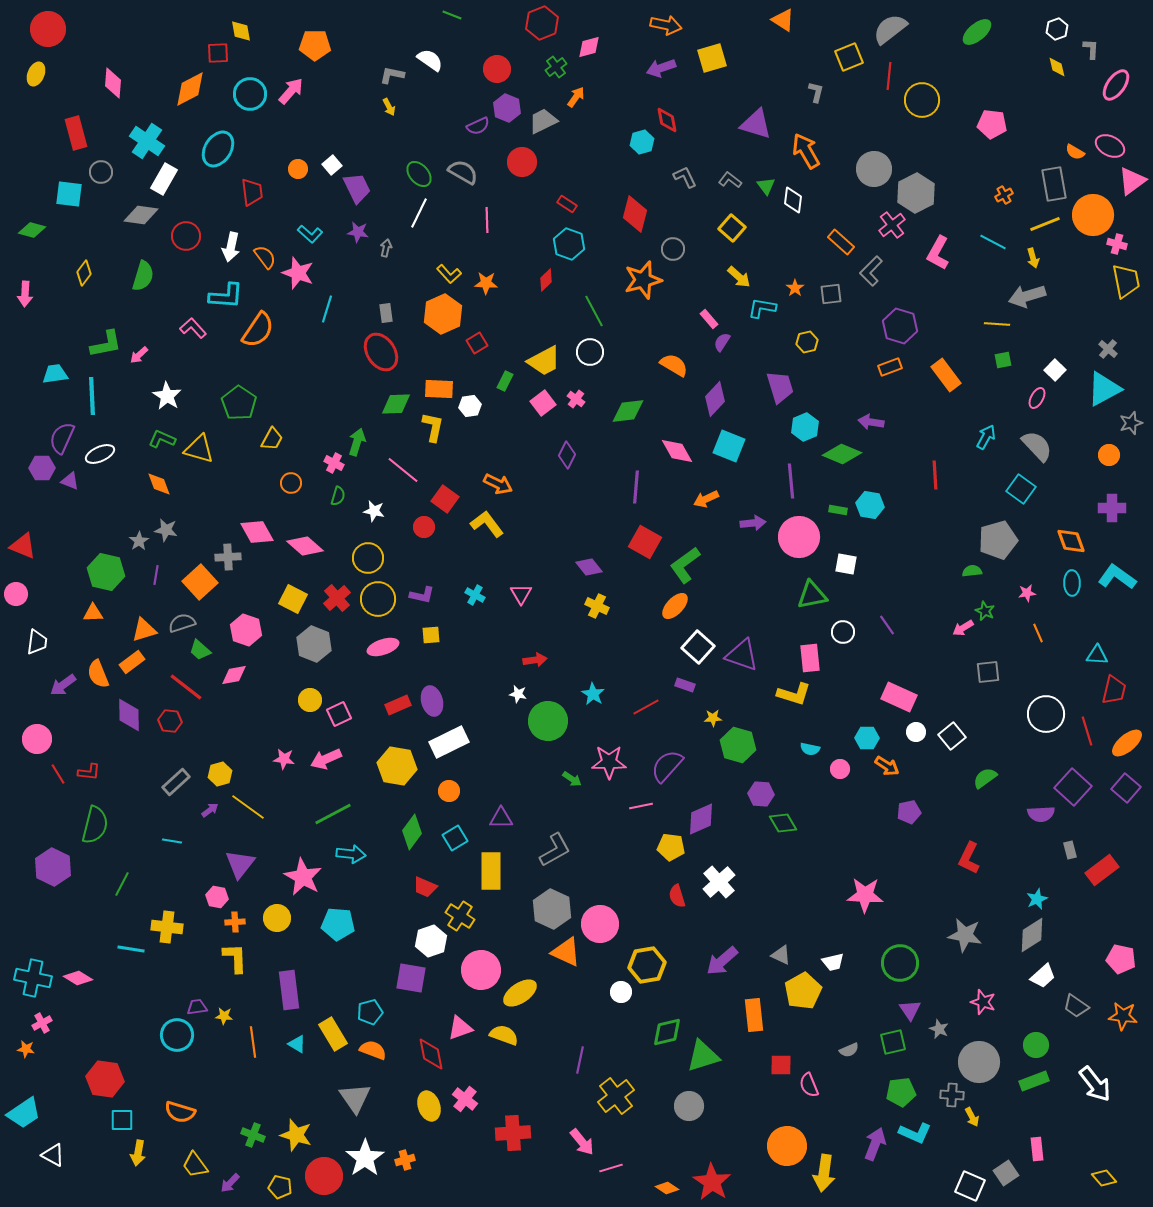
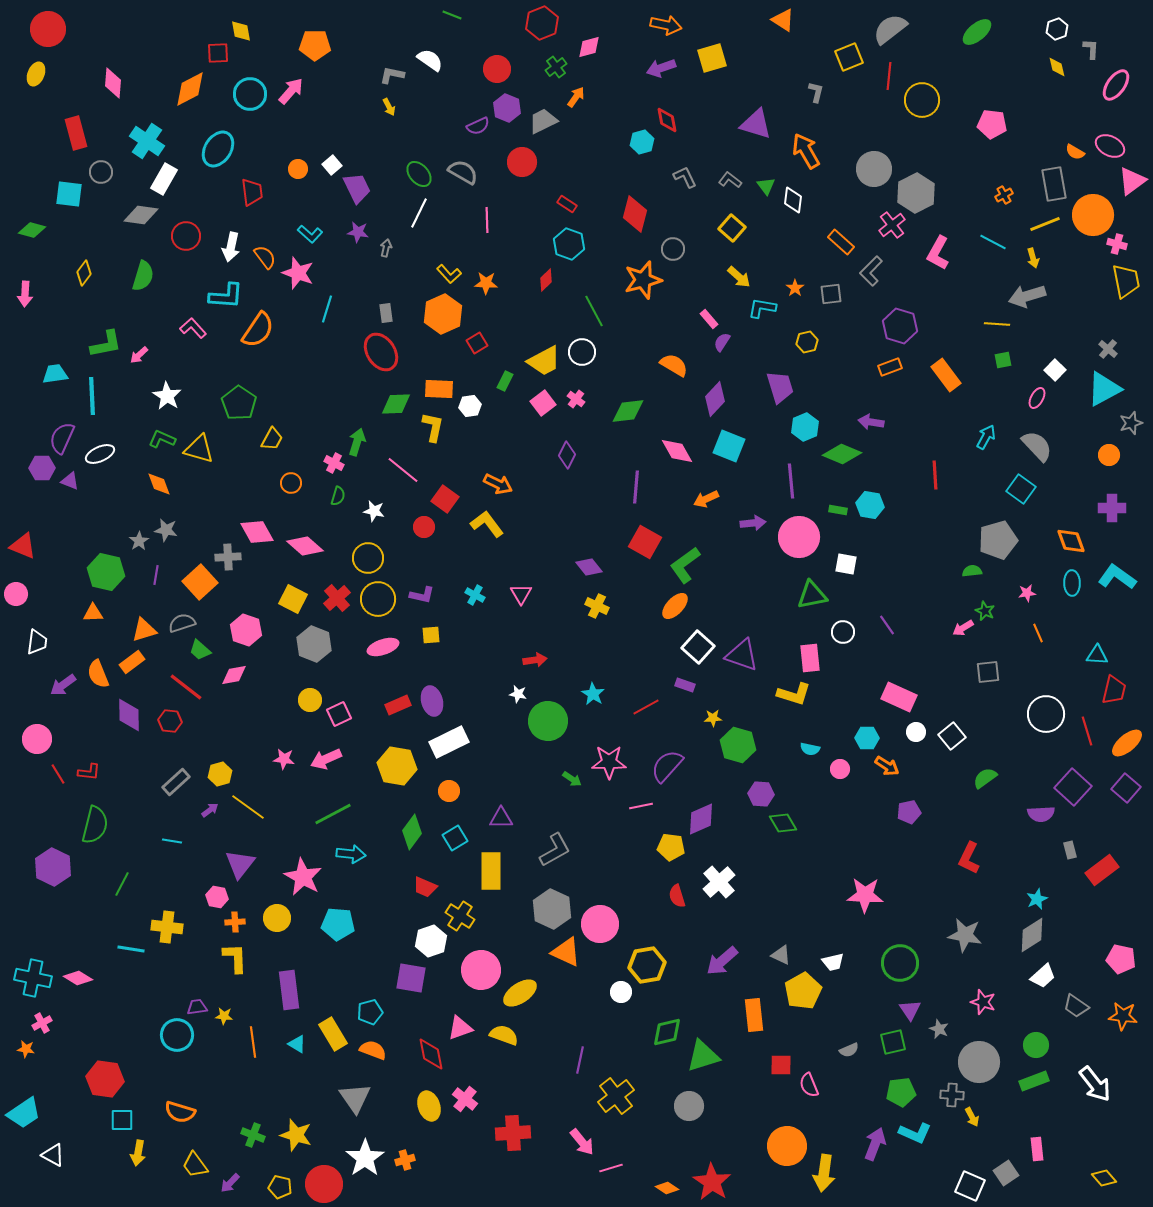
white circle at (590, 352): moved 8 px left
red circle at (324, 1176): moved 8 px down
